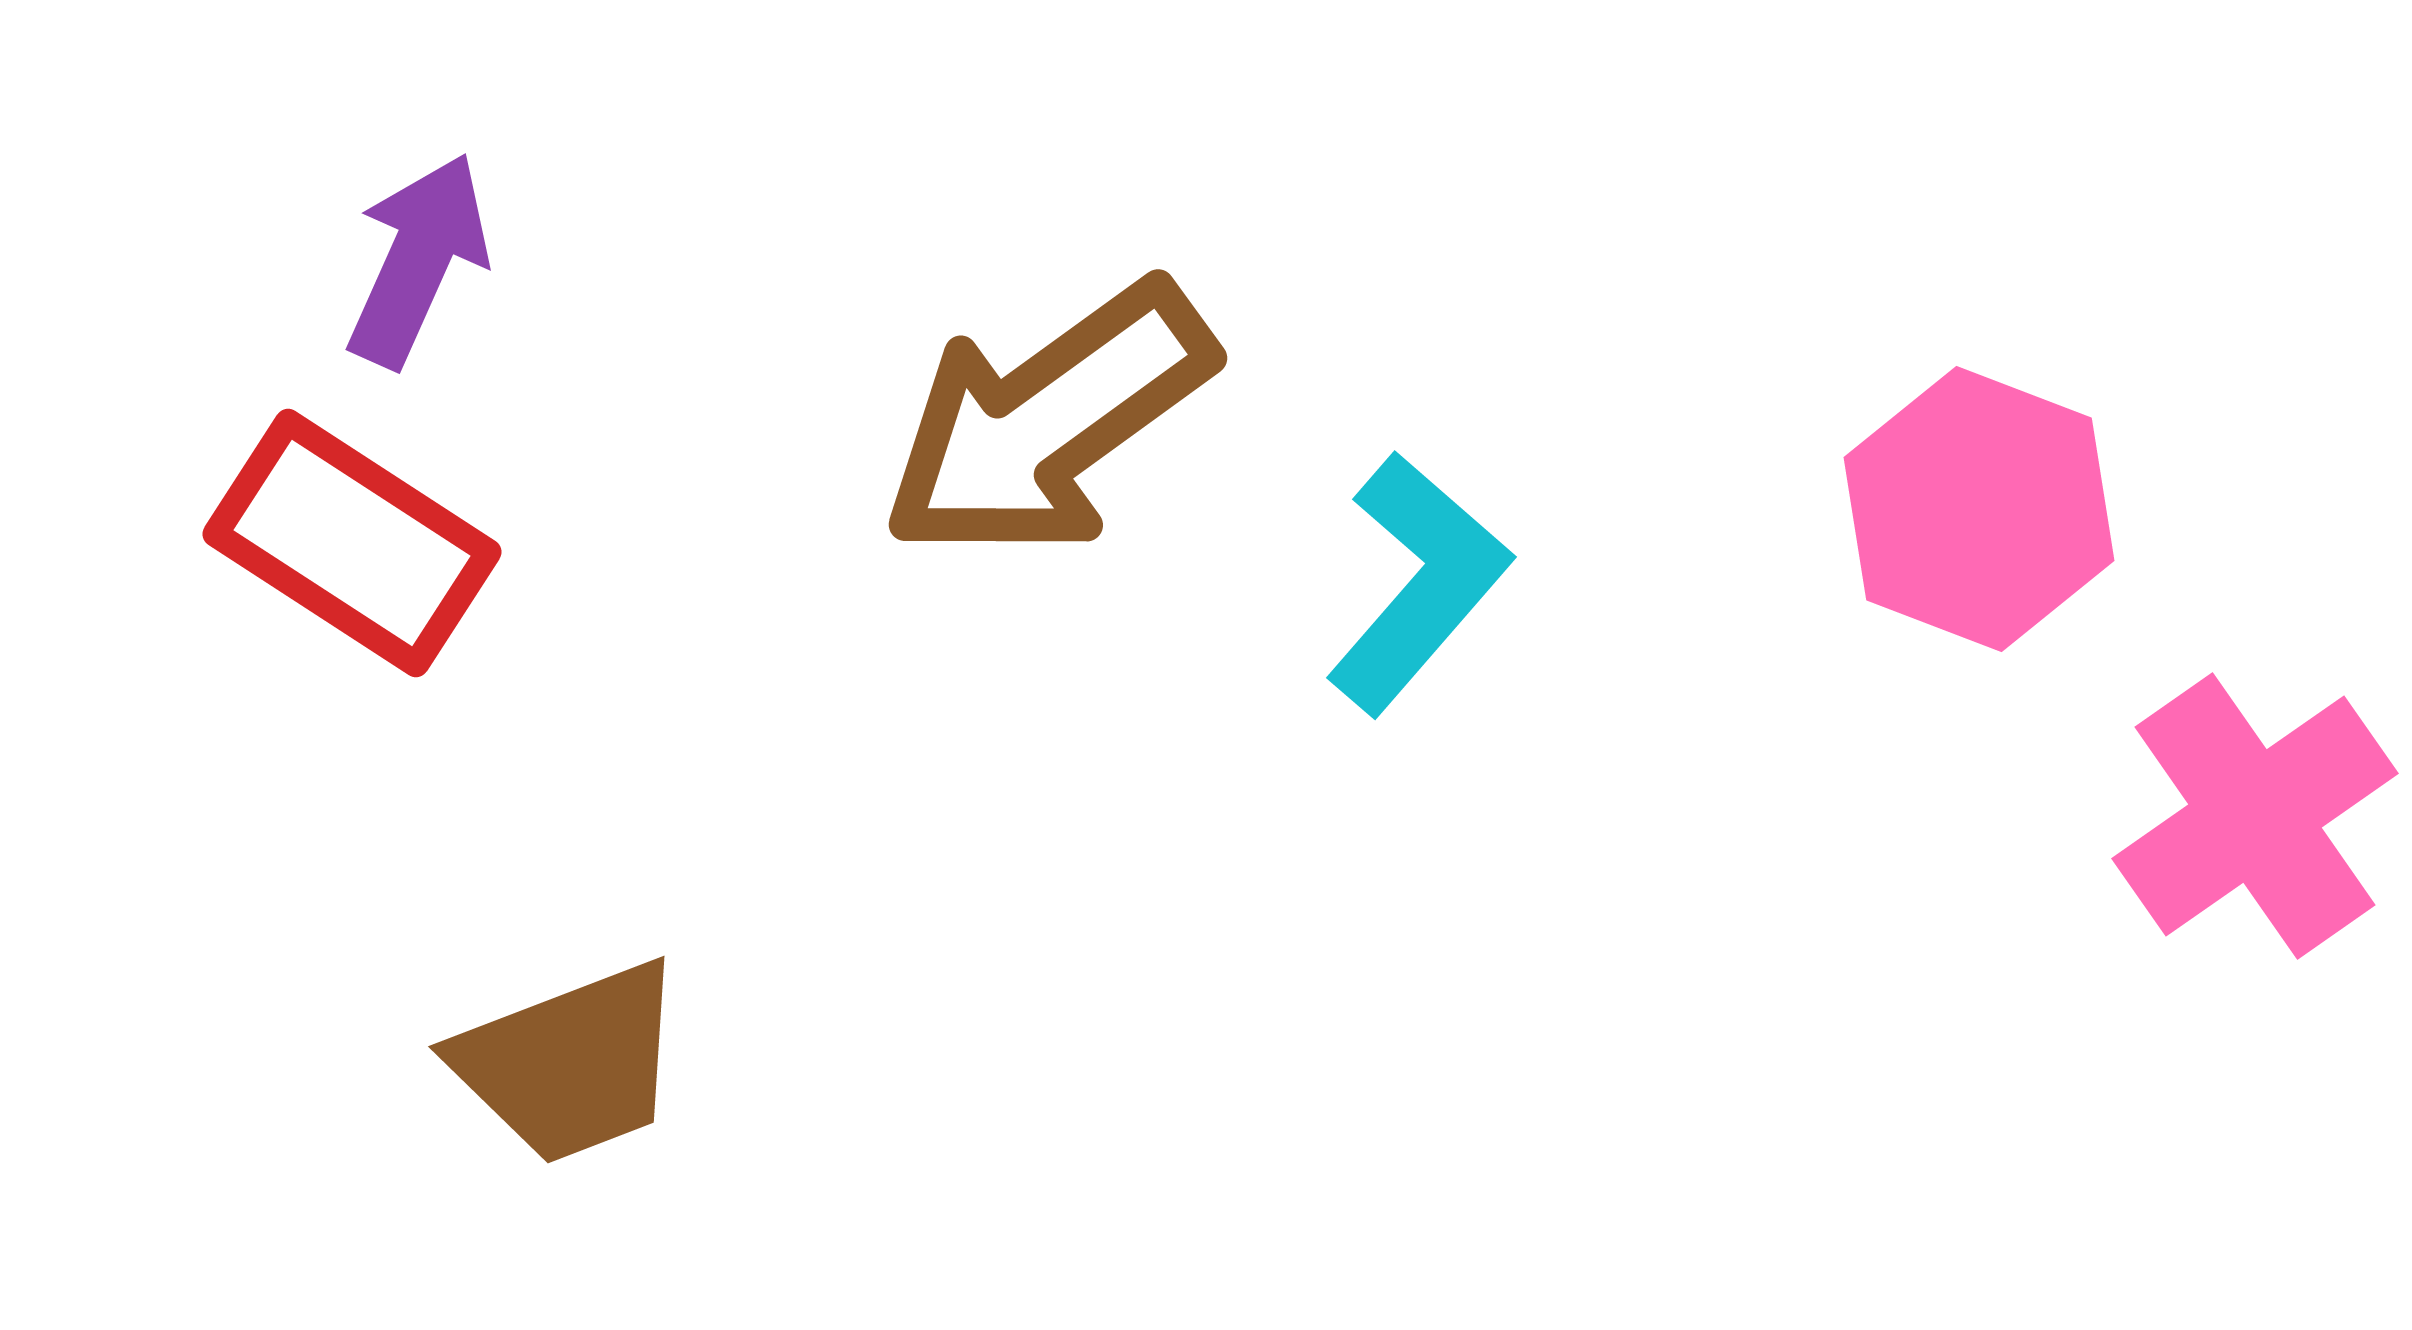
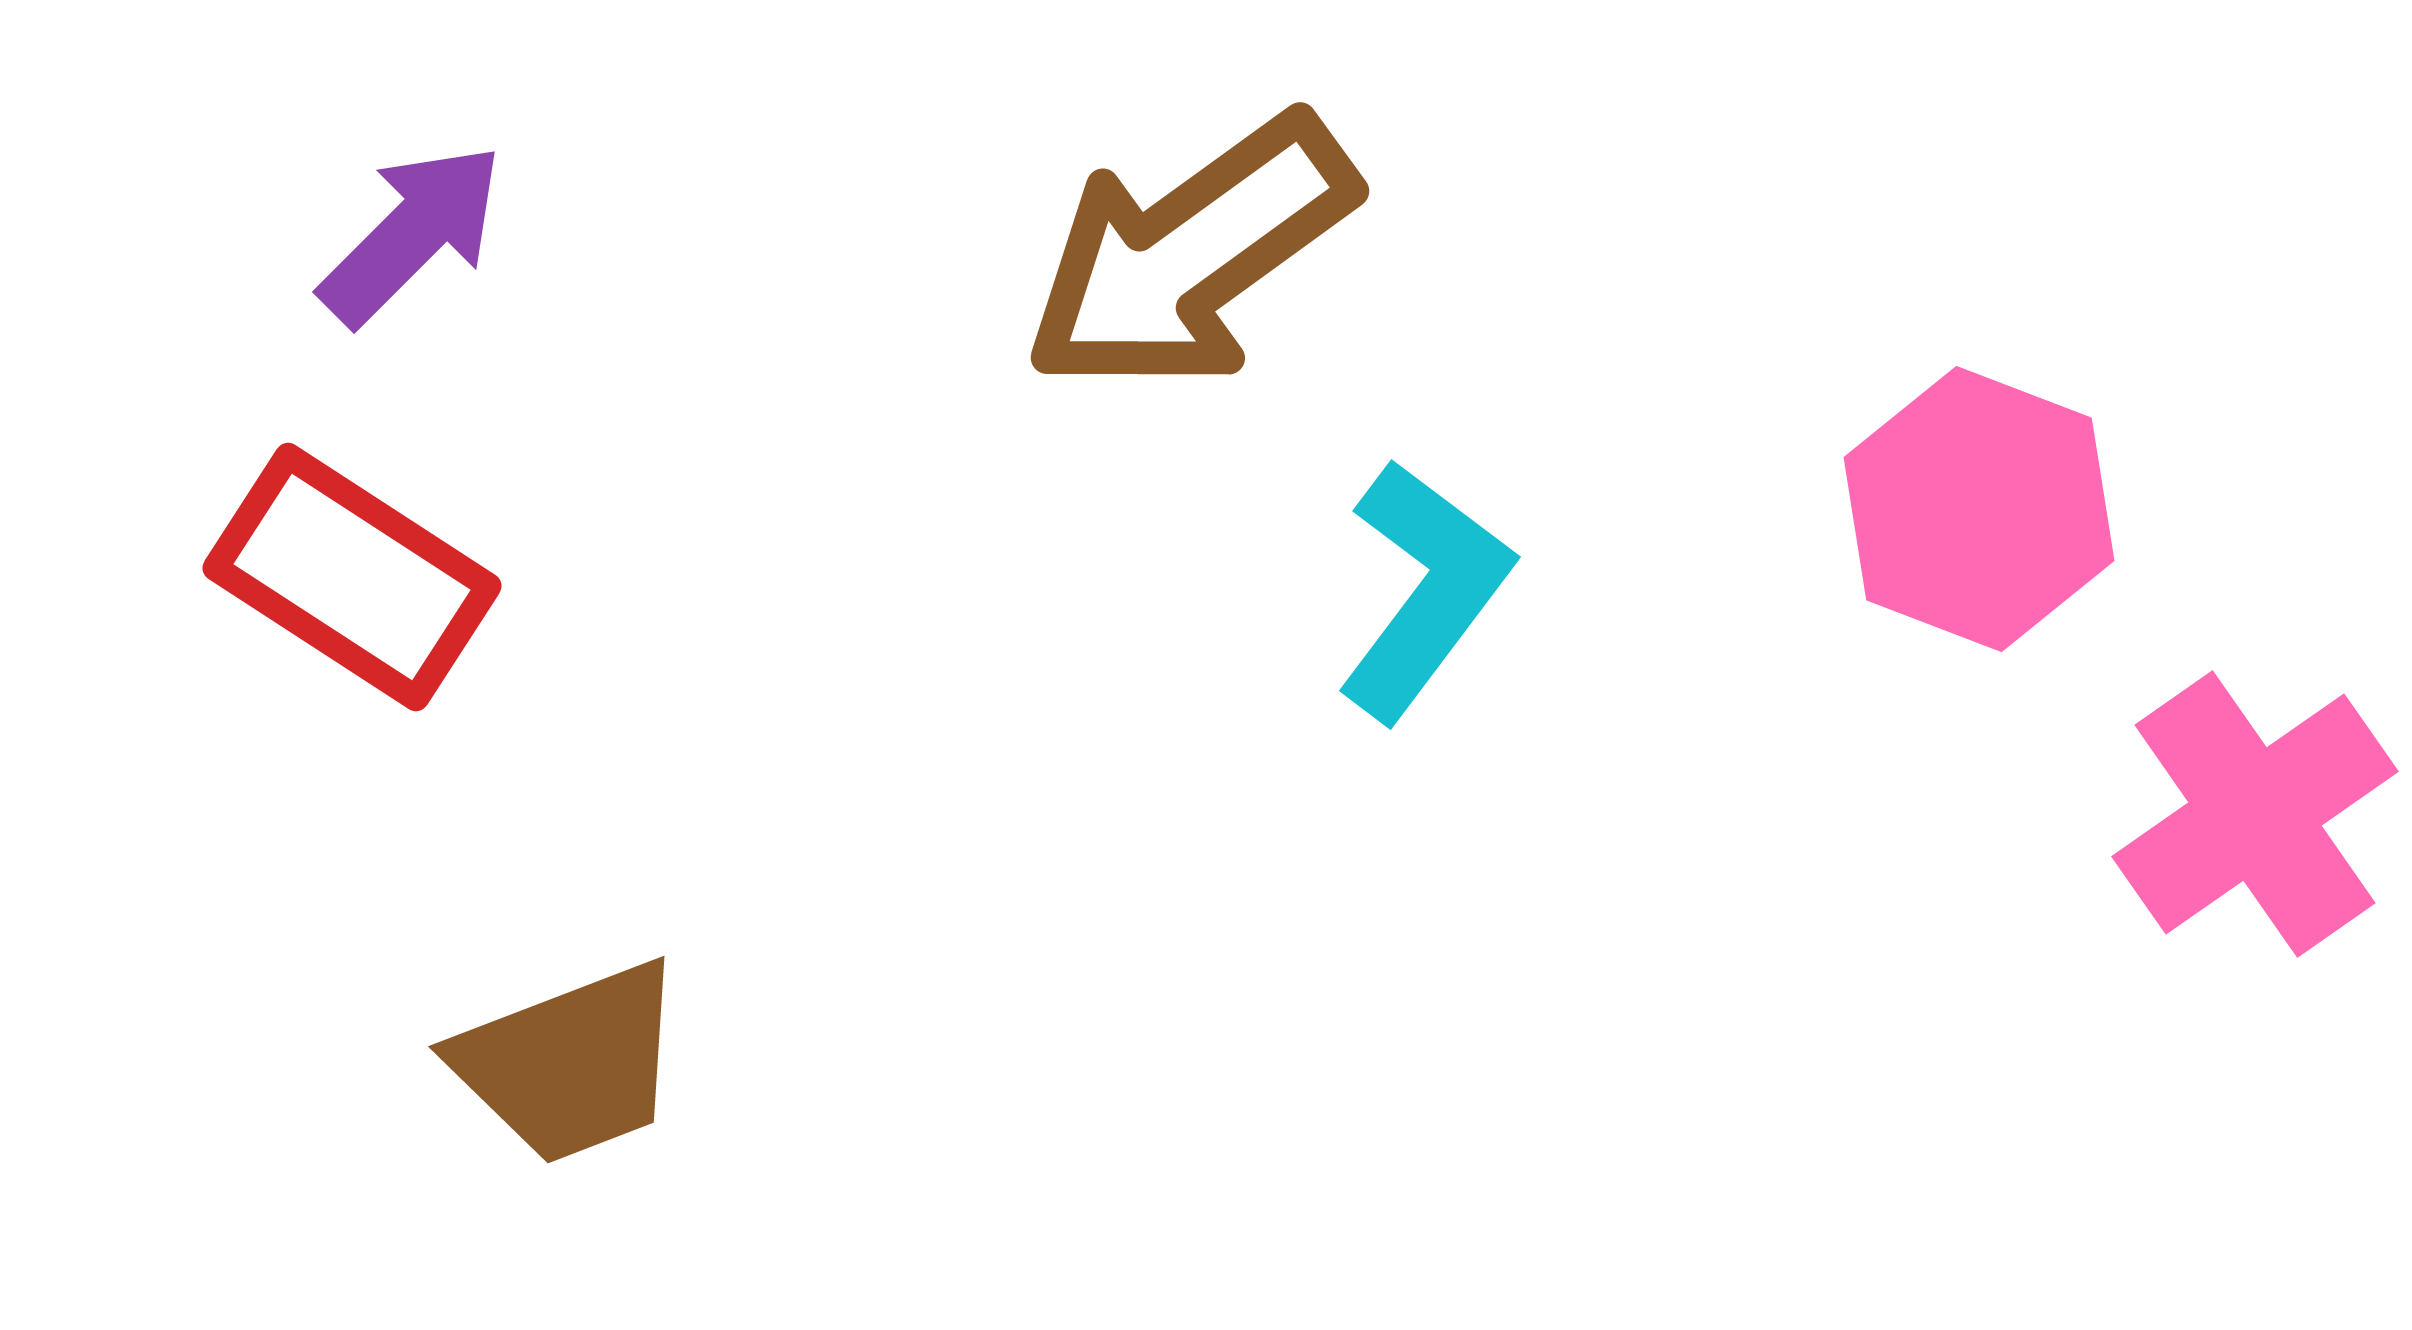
purple arrow: moved 6 px left, 26 px up; rotated 21 degrees clockwise
brown arrow: moved 142 px right, 167 px up
red rectangle: moved 34 px down
cyan L-shape: moved 6 px right, 7 px down; rotated 4 degrees counterclockwise
pink cross: moved 2 px up
